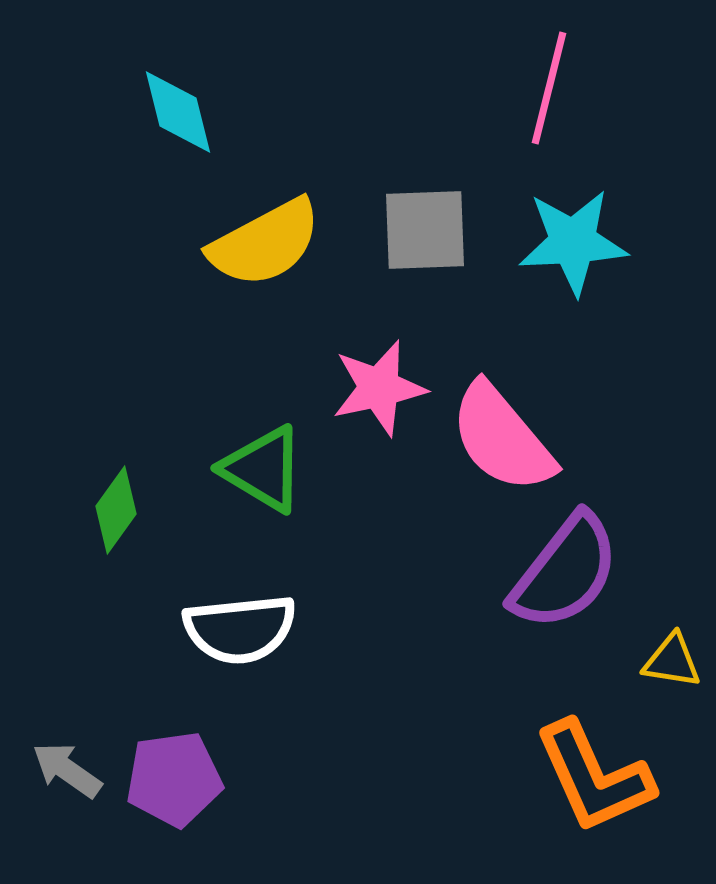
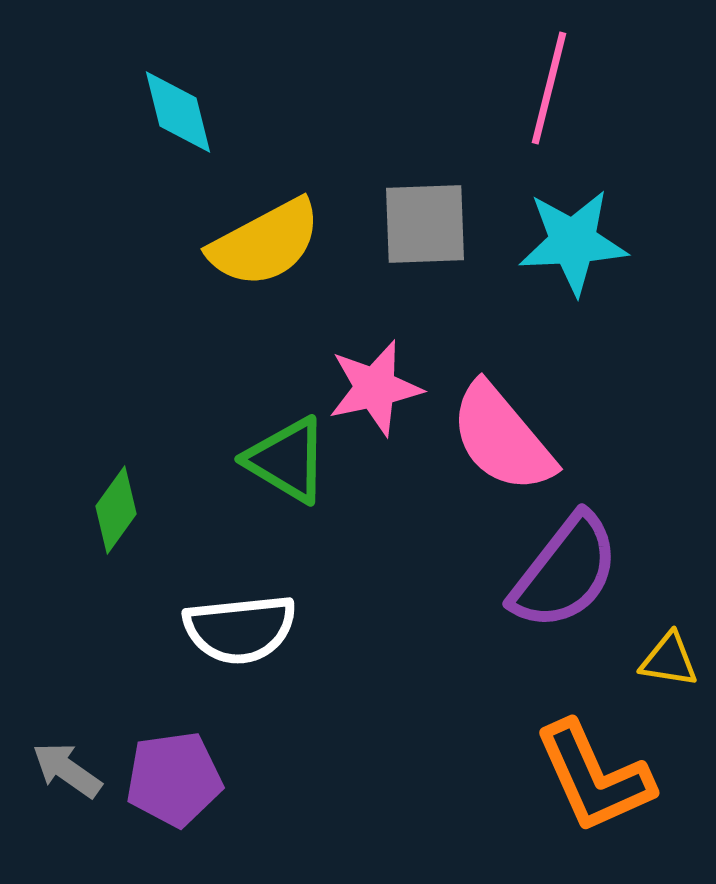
gray square: moved 6 px up
pink star: moved 4 px left
green triangle: moved 24 px right, 9 px up
yellow triangle: moved 3 px left, 1 px up
